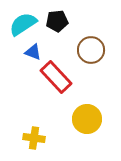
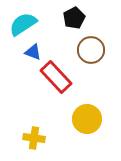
black pentagon: moved 17 px right, 3 px up; rotated 20 degrees counterclockwise
